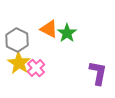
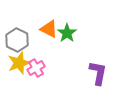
yellow star: rotated 20 degrees clockwise
pink cross: rotated 12 degrees clockwise
